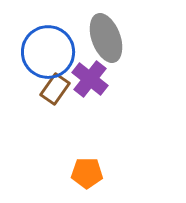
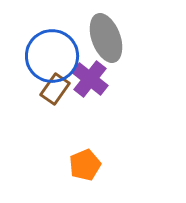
blue circle: moved 4 px right, 4 px down
orange pentagon: moved 2 px left, 8 px up; rotated 24 degrees counterclockwise
